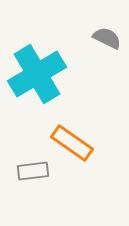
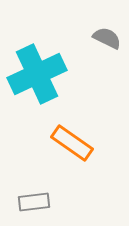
cyan cross: rotated 6 degrees clockwise
gray rectangle: moved 1 px right, 31 px down
